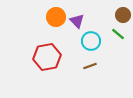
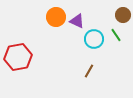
purple triangle: rotated 21 degrees counterclockwise
green line: moved 2 px left, 1 px down; rotated 16 degrees clockwise
cyan circle: moved 3 px right, 2 px up
red hexagon: moved 29 px left
brown line: moved 1 px left, 5 px down; rotated 40 degrees counterclockwise
